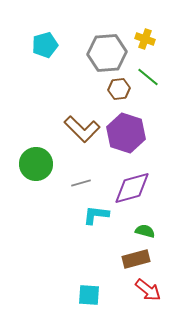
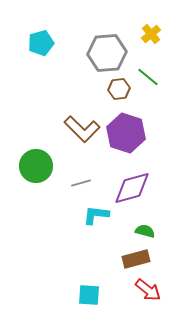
yellow cross: moved 6 px right, 5 px up; rotated 30 degrees clockwise
cyan pentagon: moved 4 px left, 2 px up
green circle: moved 2 px down
